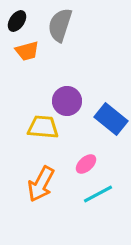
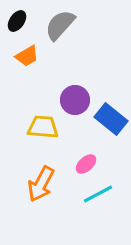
gray semicircle: rotated 24 degrees clockwise
orange trapezoid: moved 5 px down; rotated 15 degrees counterclockwise
purple circle: moved 8 px right, 1 px up
